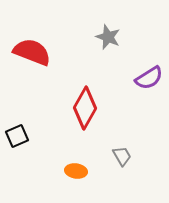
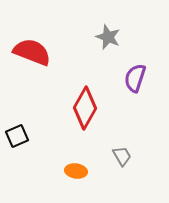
purple semicircle: moved 14 px left; rotated 140 degrees clockwise
